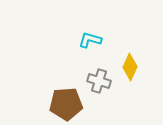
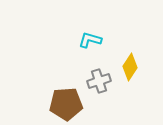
yellow diamond: rotated 8 degrees clockwise
gray cross: rotated 35 degrees counterclockwise
